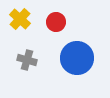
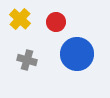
blue circle: moved 4 px up
